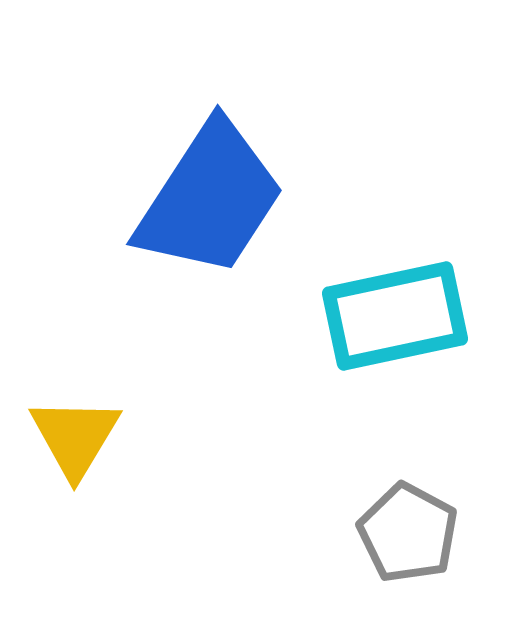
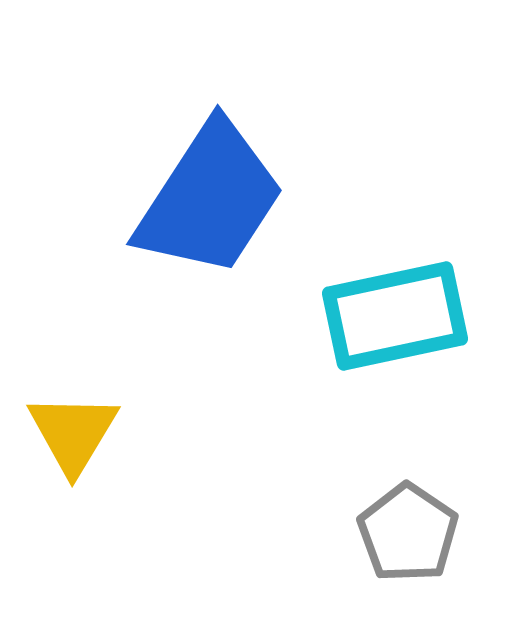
yellow triangle: moved 2 px left, 4 px up
gray pentagon: rotated 6 degrees clockwise
